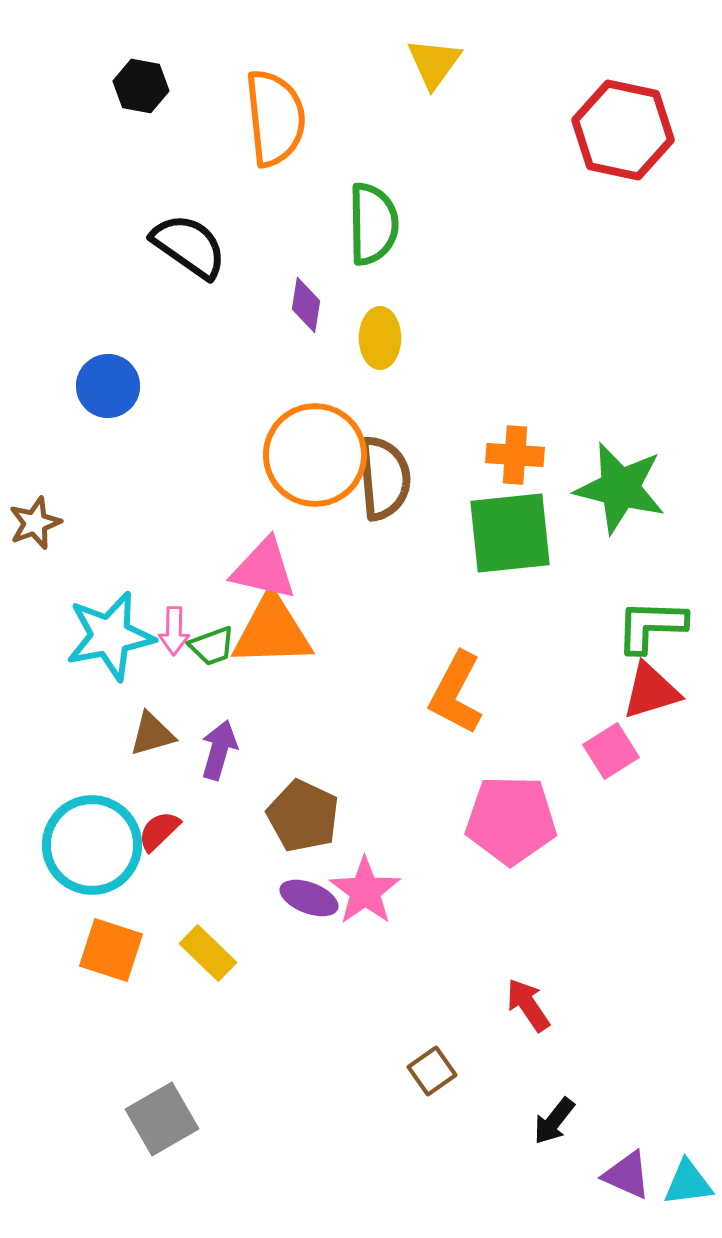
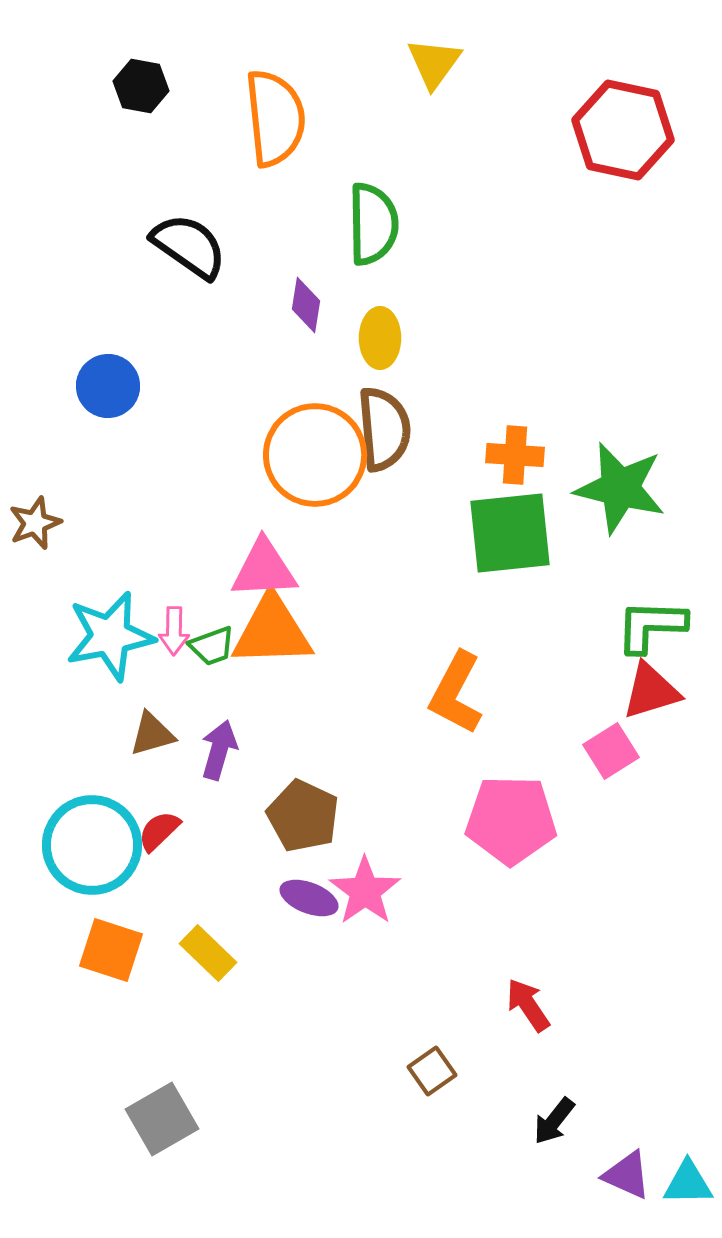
brown semicircle: moved 49 px up
pink triangle: rotated 16 degrees counterclockwise
cyan triangle: rotated 6 degrees clockwise
